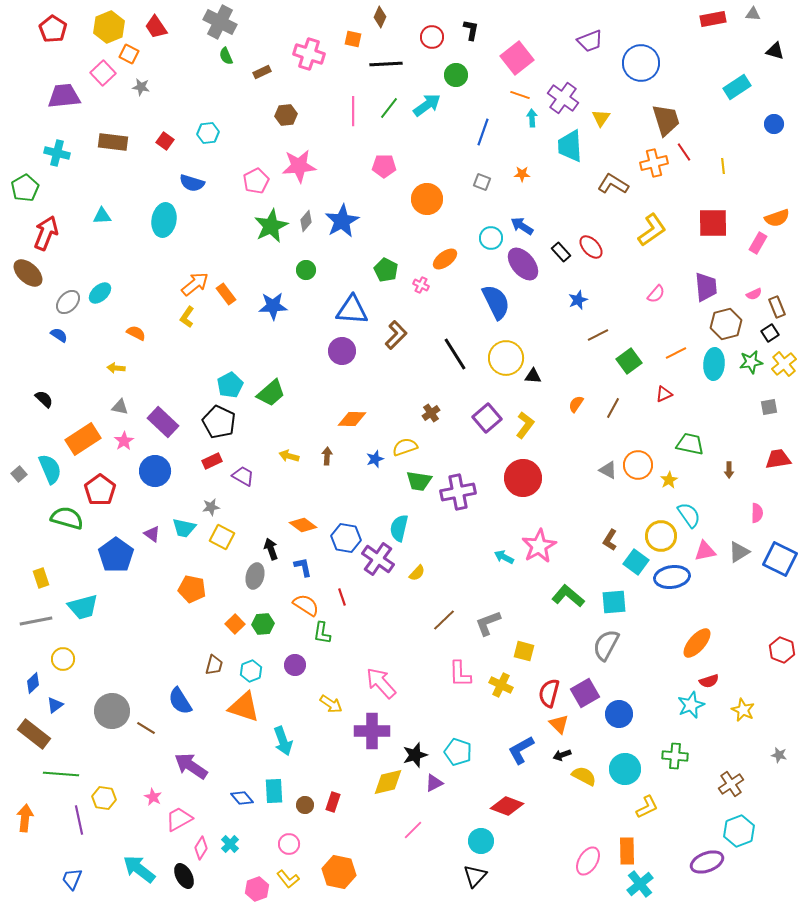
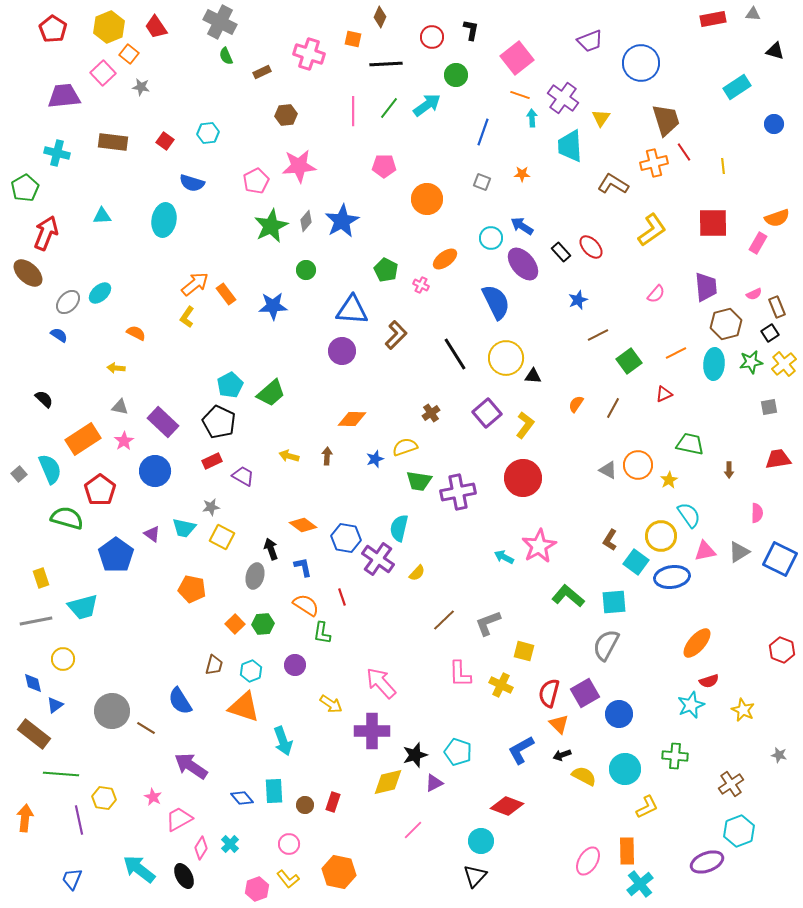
orange square at (129, 54): rotated 12 degrees clockwise
purple square at (487, 418): moved 5 px up
blue diamond at (33, 683): rotated 60 degrees counterclockwise
